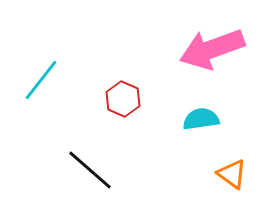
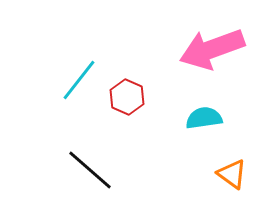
cyan line: moved 38 px right
red hexagon: moved 4 px right, 2 px up
cyan semicircle: moved 3 px right, 1 px up
